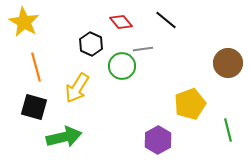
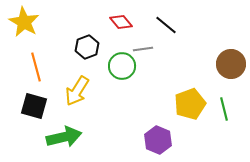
black line: moved 5 px down
black hexagon: moved 4 px left, 3 px down; rotated 15 degrees clockwise
brown circle: moved 3 px right, 1 px down
yellow arrow: moved 3 px down
black square: moved 1 px up
green line: moved 4 px left, 21 px up
purple hexagon: rotated 8 degrees counterclockwise
